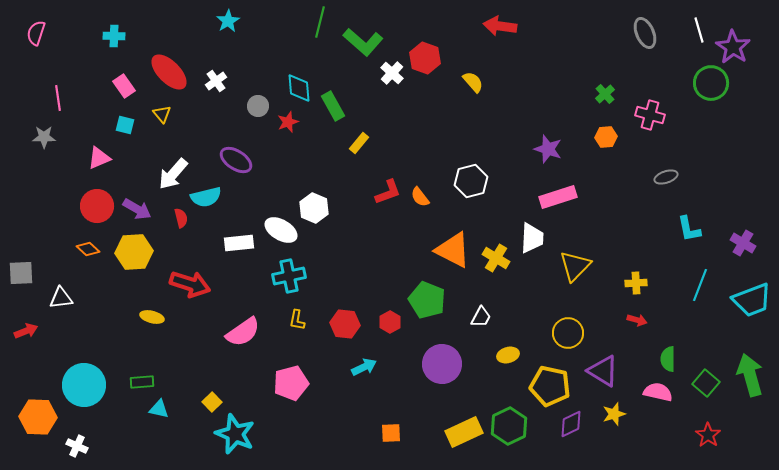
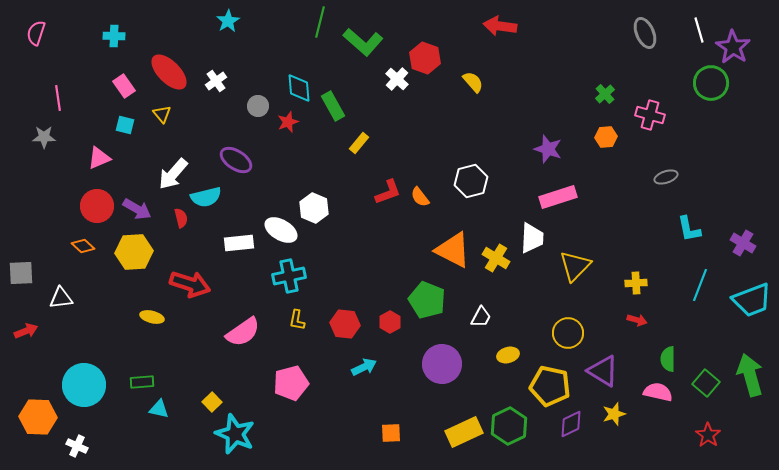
white cross at (392, 73): moved 5 px right, 6 px down
orange diamond at (88, 249): moved 5 px left, 3 px up
